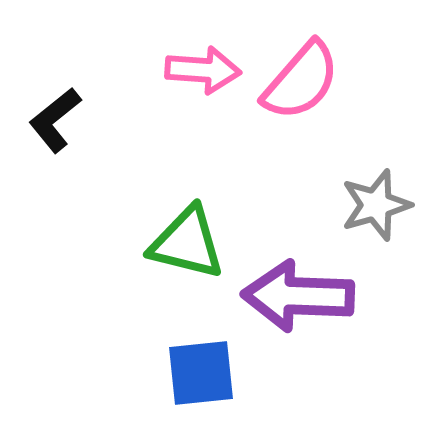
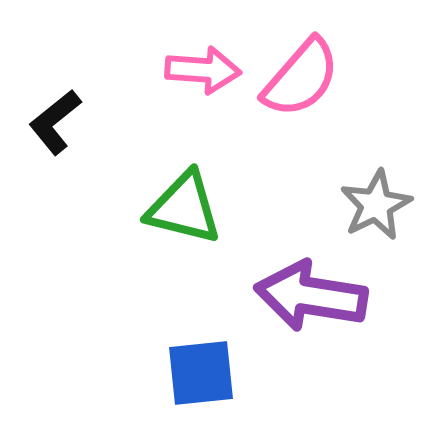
pink semicircle: moved 3 px up
black L-shape: moved 2 px down
gray star: rotated 10 degrees counterclockwise
green triangle: moved 3 px left, 35 px up
purple arrow: moved 13 px right; rotated 7 degrees clockwise
